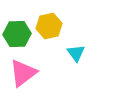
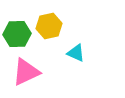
cyan triangle: rotated 30 degrees counterclockwise
pink triangle: moved 3 px right, 1 px up; rotated 12 degrees clockwise
